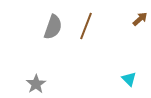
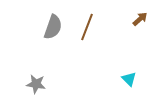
brown line: moved 1 px right, 1 px down
gray star: rotated 30 degrees counterclockwise
